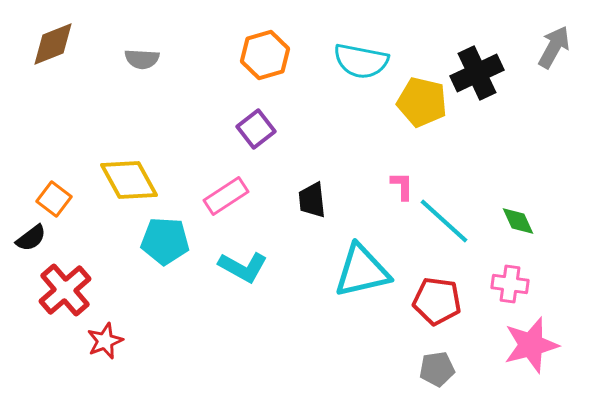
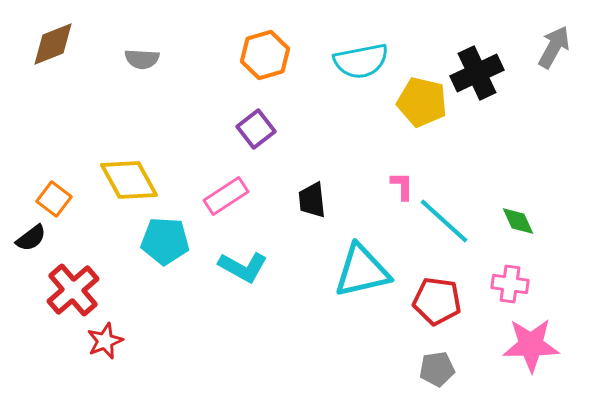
cyan semicircle: rotated 22 degrees counterclockwise
red cross: moved 8 px right
pink star: rotated 14 degrees clockwise
